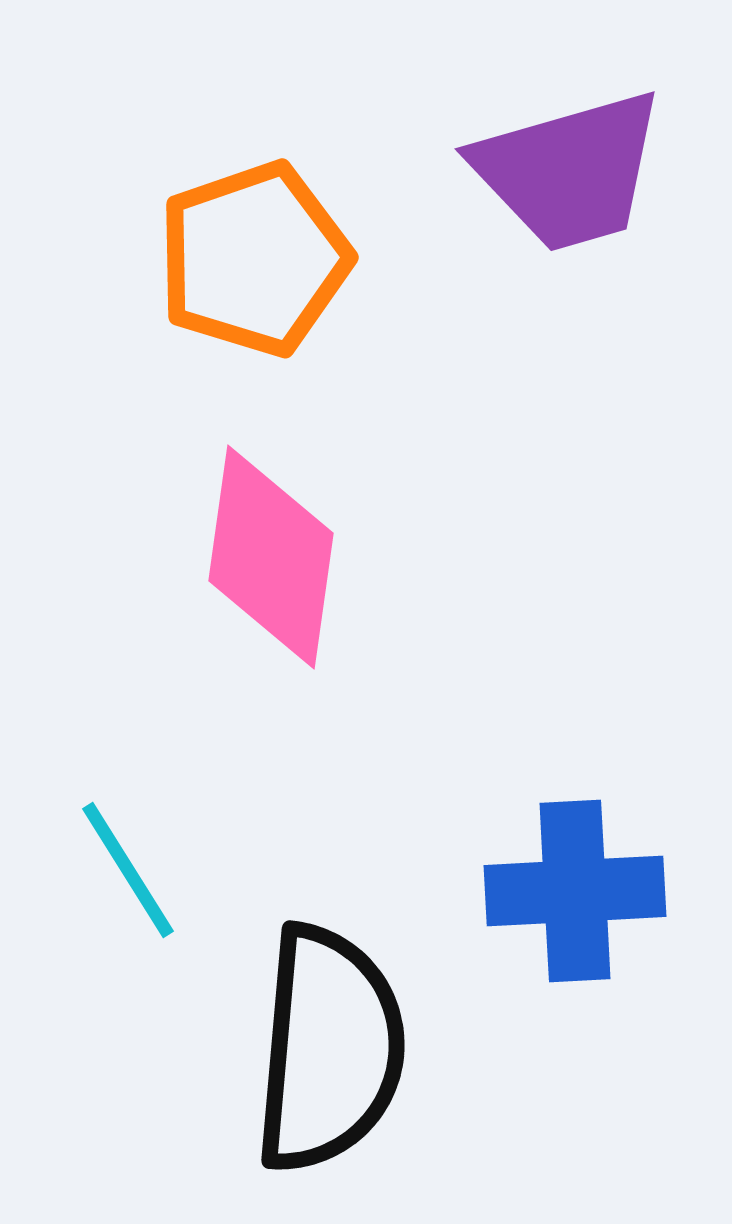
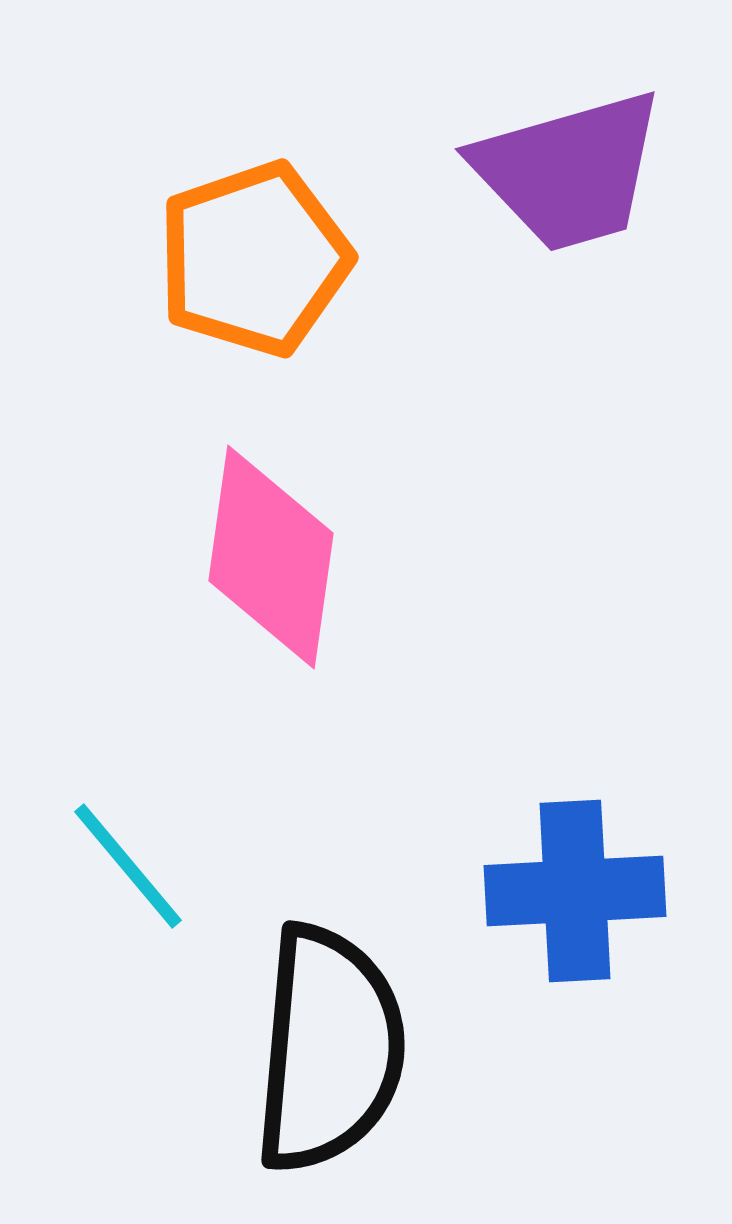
cyan line: moved 4 px up; rotated 8 degrees counterclockwise
